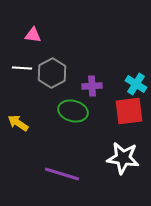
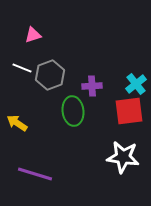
pink triangle: rotated 24 degrees counterclockwise
white line: rotated 18 degrees clockwise
gray hexagon: moved 2 px left, 2 px down; rotated 8 degrees clockwise
cyan cross: rotated 20 degrees clockwise
green ellipse: rotated 68 degrees clockwise
yellow arrow: moved 1 px left
white star: moved 1 px up
purple line: moved 27 px left
